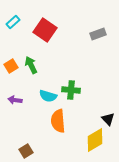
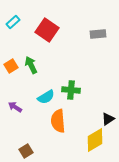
red square: moved 2 px right
gray rectangle: rotated 14 degrees clockwise
cyan semicircle: moved 2 px left, 1 px down; rotated 48 degrees counterclockwise
purple arrow: moved 7 px down; rotated 24 degrees clockwise
black triangle: rotated 40 degrees clockwise
